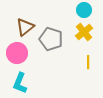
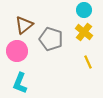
brown triangle: moved 1 px left, 2 px up
yellow cross: rotated 12 degrees counterclockwise
pink circle: moved 2 px up
yellow line: rotated 24 degrees counterclockwise
